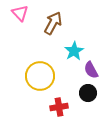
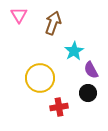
pink triangle: moved 1 px left, 2 px down; rotated 12 degrees clockwise
brown arrow: rotated 10 degrees counterclockwise
yellow circle: moved 2 px down
